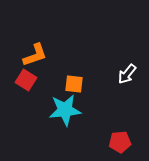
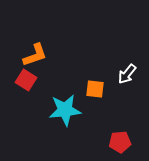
orange square: moved 21 px right, 5 px down
